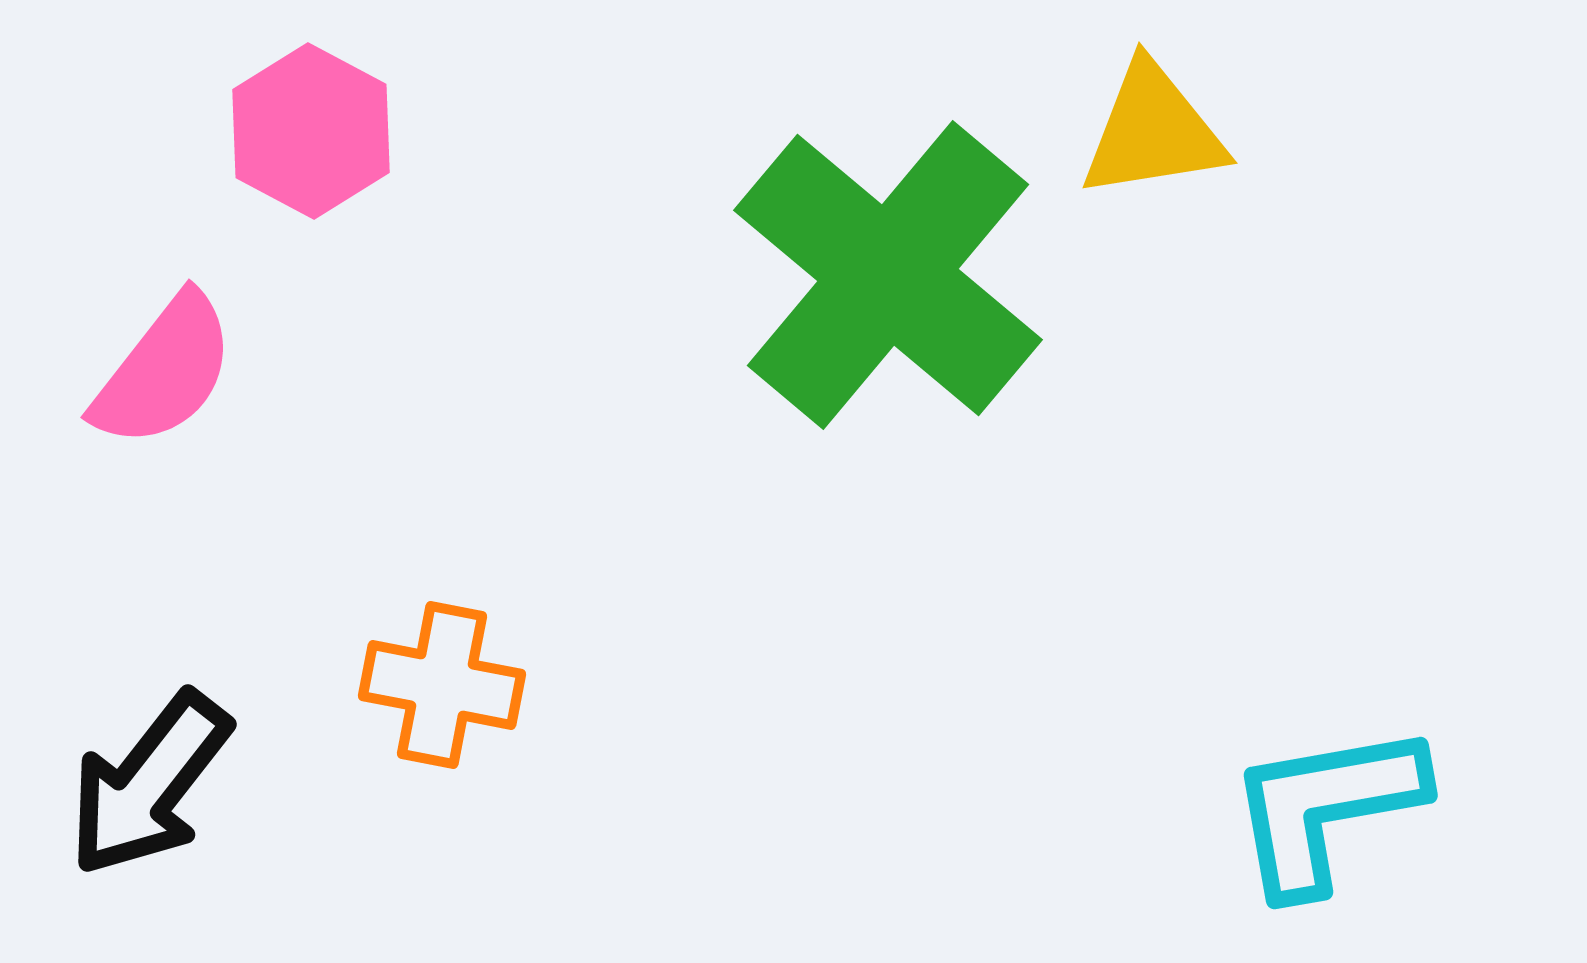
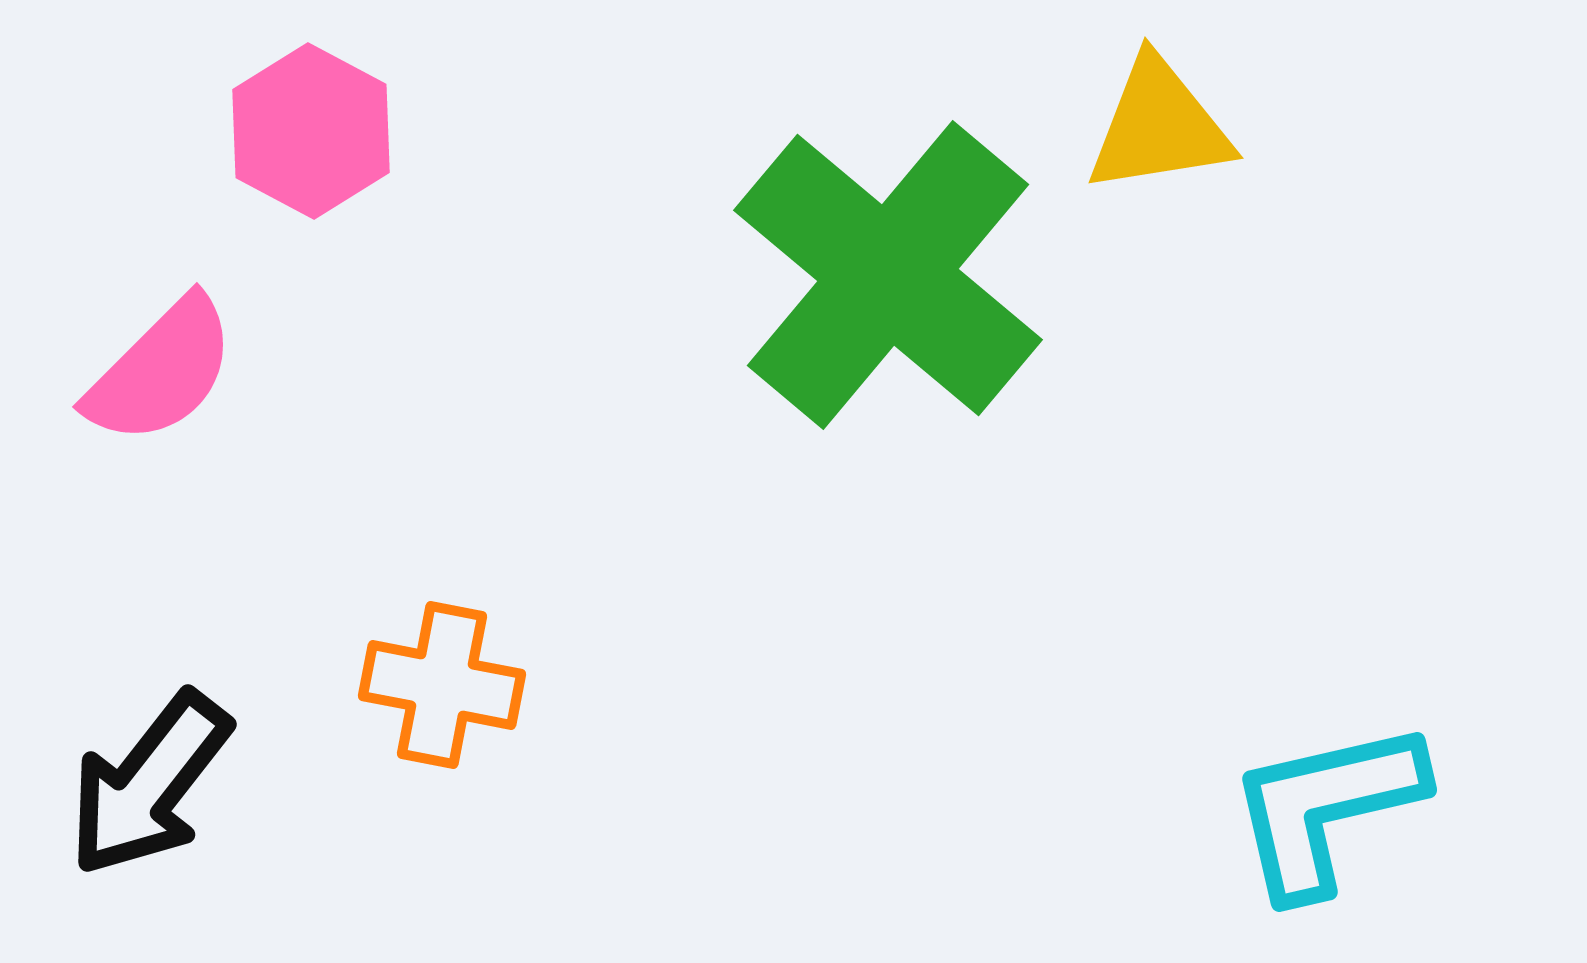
yellow triangle: moved 6 px right, 5 px up
pink semicircle: moved 3 px left; rotated 7 degrees clockwise
cyan L-shape: rotated 3 degrees counterclockwise
